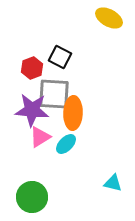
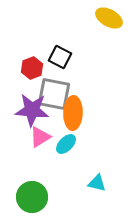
gray square: rotated 8 degrees clockwise
cyan triangle: moved 16 px left
